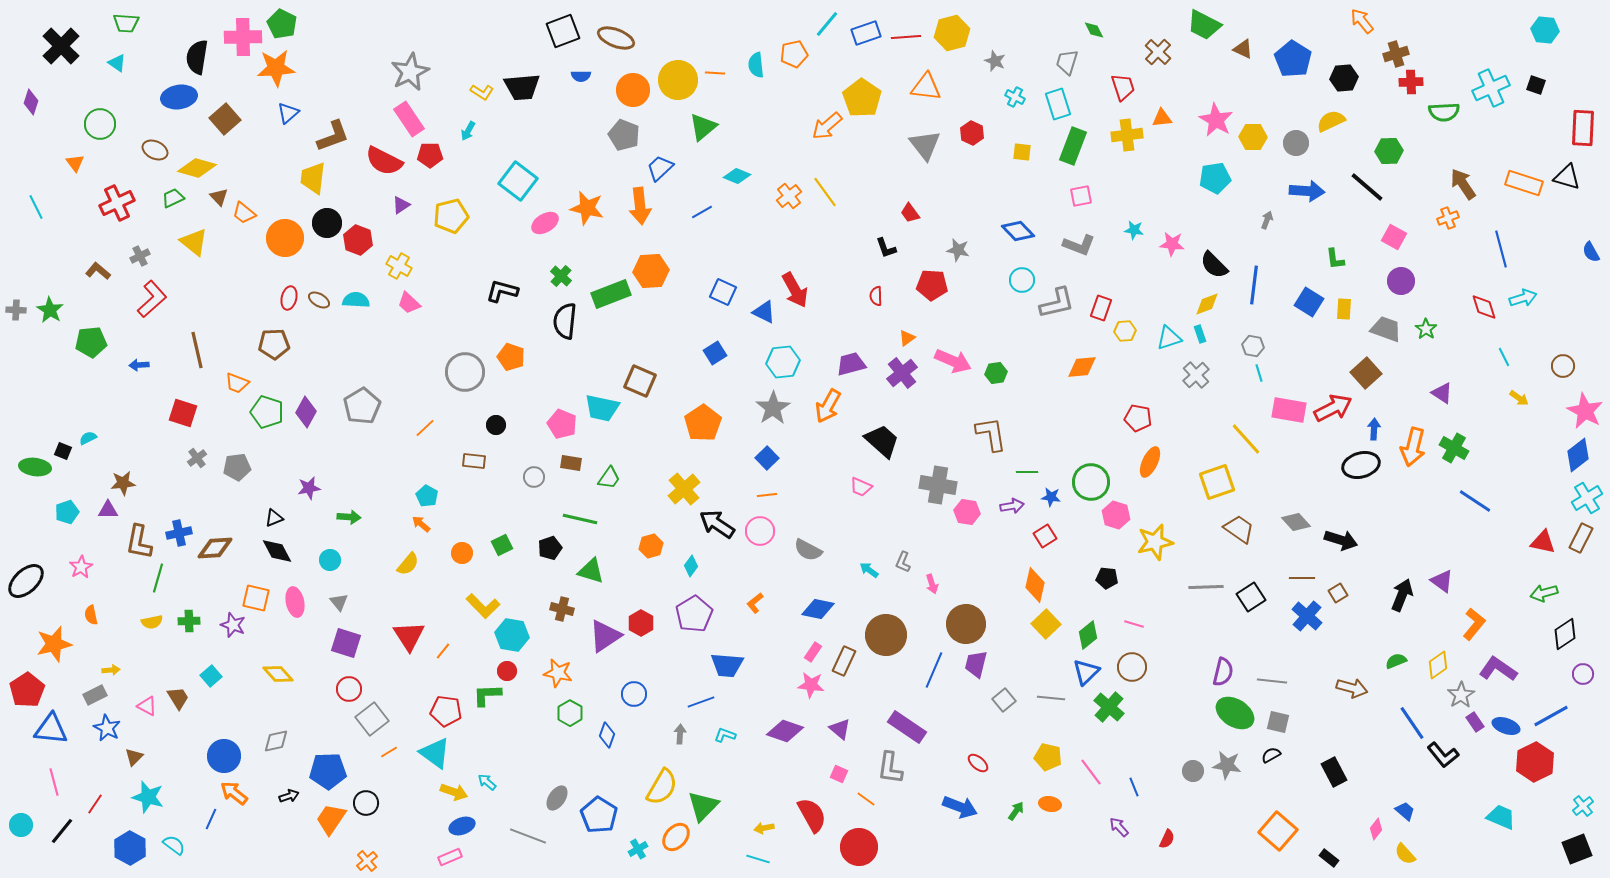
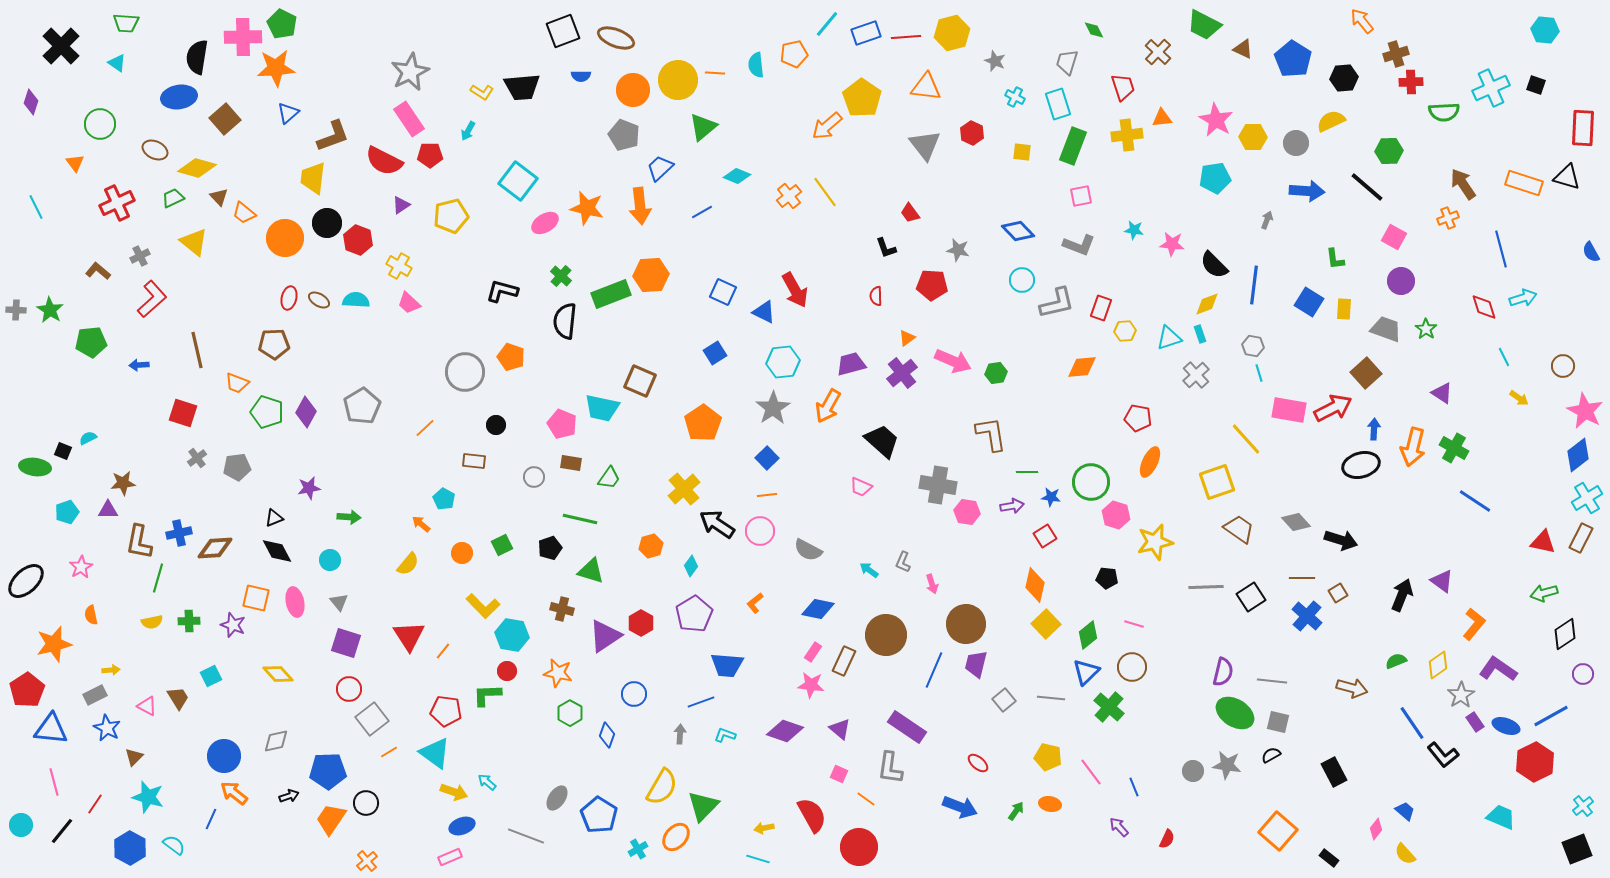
orange hexagon at (651, 271): moved 4 px down
cyan pentagon at (427, 496): moved 17 px right, 3 px down
cyan square at (211, 676): rotated 15 degrees clockwise
gray line at (528, 836): moved 2 px left
